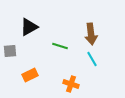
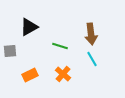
orange cross: moved 8 px left, 10 px up; rotated 21 degrees clockwise
